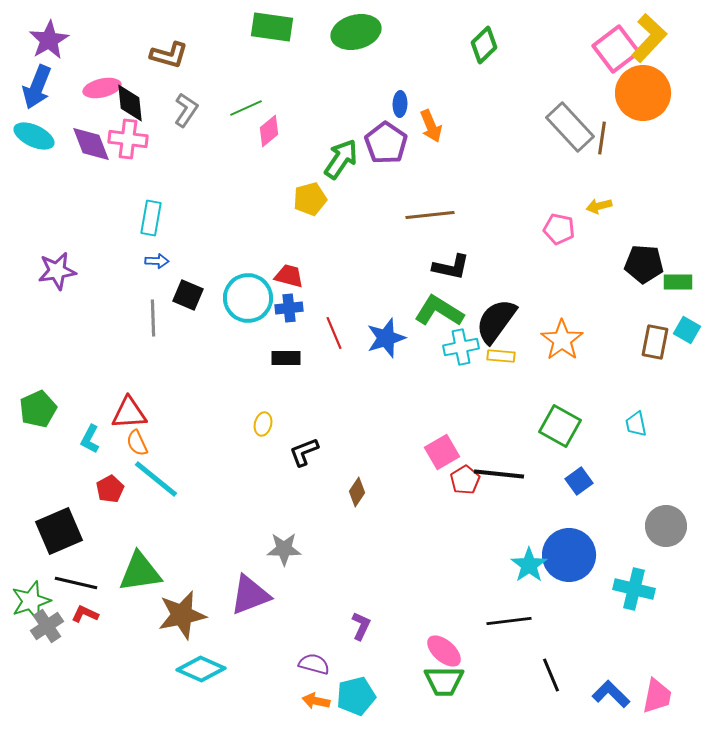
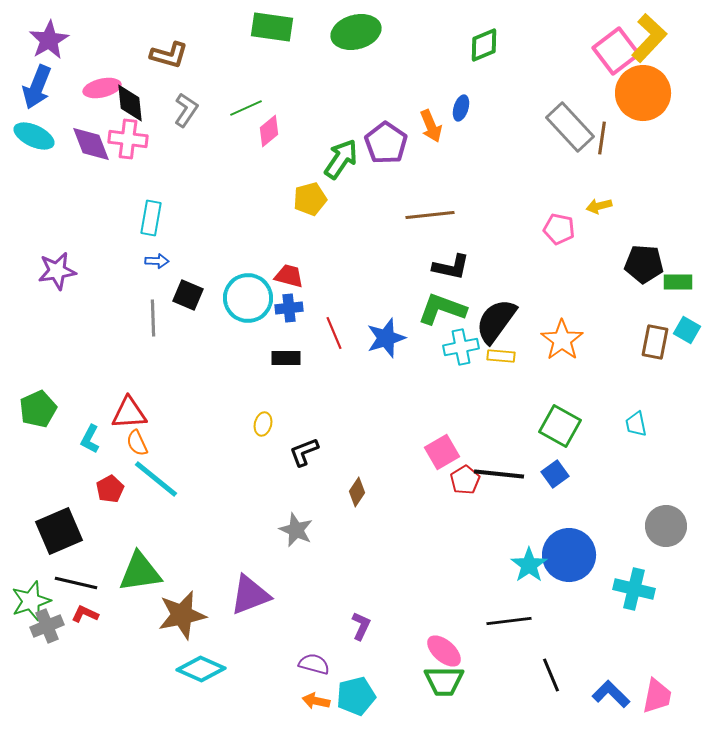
green diamond at (484, 45): rotated 21 degrees clockwise
pink square at (616, 49): moved 2 px down
blue ellipse at (400, 104): moved 61 px right, 4 px down; rotated 15 degrees clockwise
green L-shape at (439, 311): moved 3 px right, 2 px up; rotated 12 degrees counterclockwise
blue square at (579, 481): moved 24 px left, 7 px up
gray star at (284, 549): moved 12 px right, 19 px up; rotated 24 degrees clockwise
gray cross at (47, 626): rotated 12 degrees clockwise
